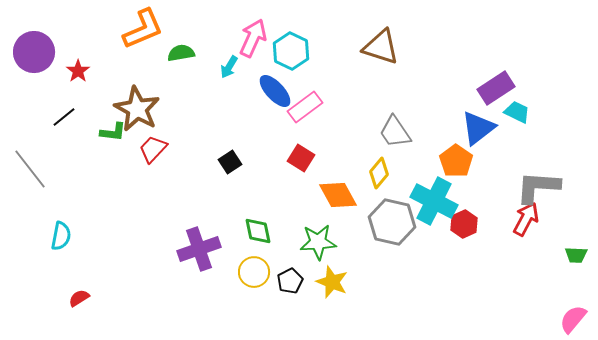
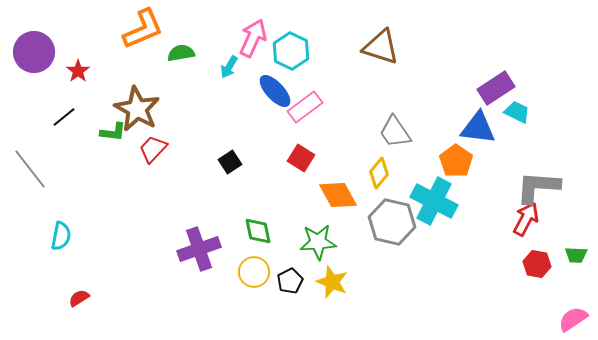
blue triangle: rotated 45 degrees clockwise
red hexagon: moved 73 px right, 40 px down; rotated 24 degrees counterclockwise
pink semicircle: rotated 16 degrees clockwise
